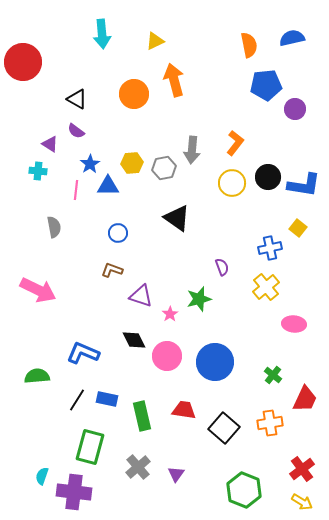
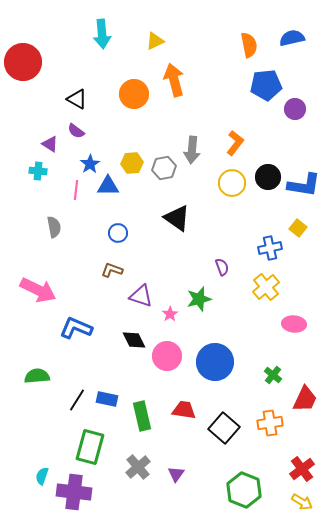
blue L-shape at (83, 353): moved 7 px left, 25 px up
